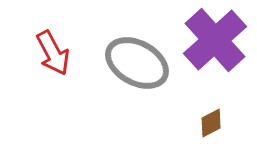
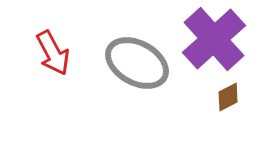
purple cross: moved 1 px left, 1 px up
brown diamond: moved 17 px right, 26 px up
